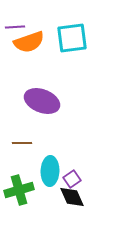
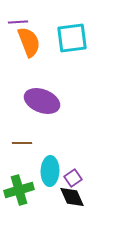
purple line: moved 3 px right, 5 px up
orange semicircle: rotated 92 degrees counterclockwise
purple square: moved 1 px right, 1 px up
